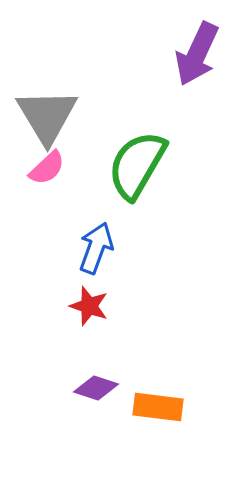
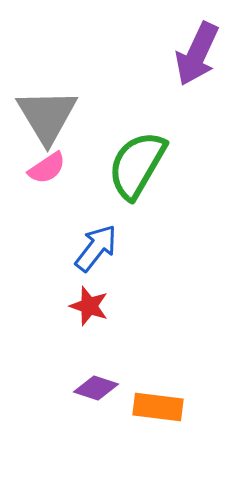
pink semicircle: rotated 9 degrees clockwise
blue arrow: rotated 18 degrees clockwise
